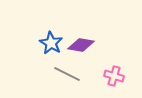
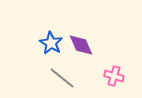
purple diamond: rotated 56 degrees clockwise
gray line: moved 5 px left, 4 px down; rotated 12 degrees clockwise
